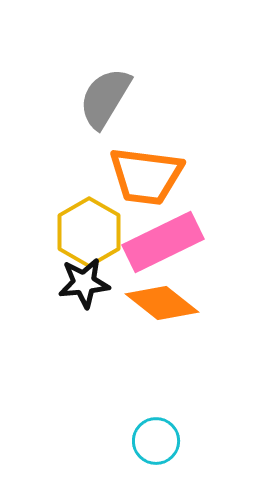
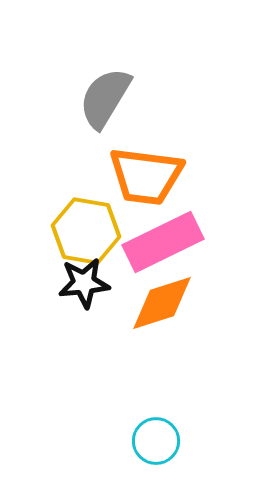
yellow hexagon: moved 3 px left, 1 px up; rotated 20 degrees counterclockwise
orange diamond: rotated 56 degrees counterclockwise
